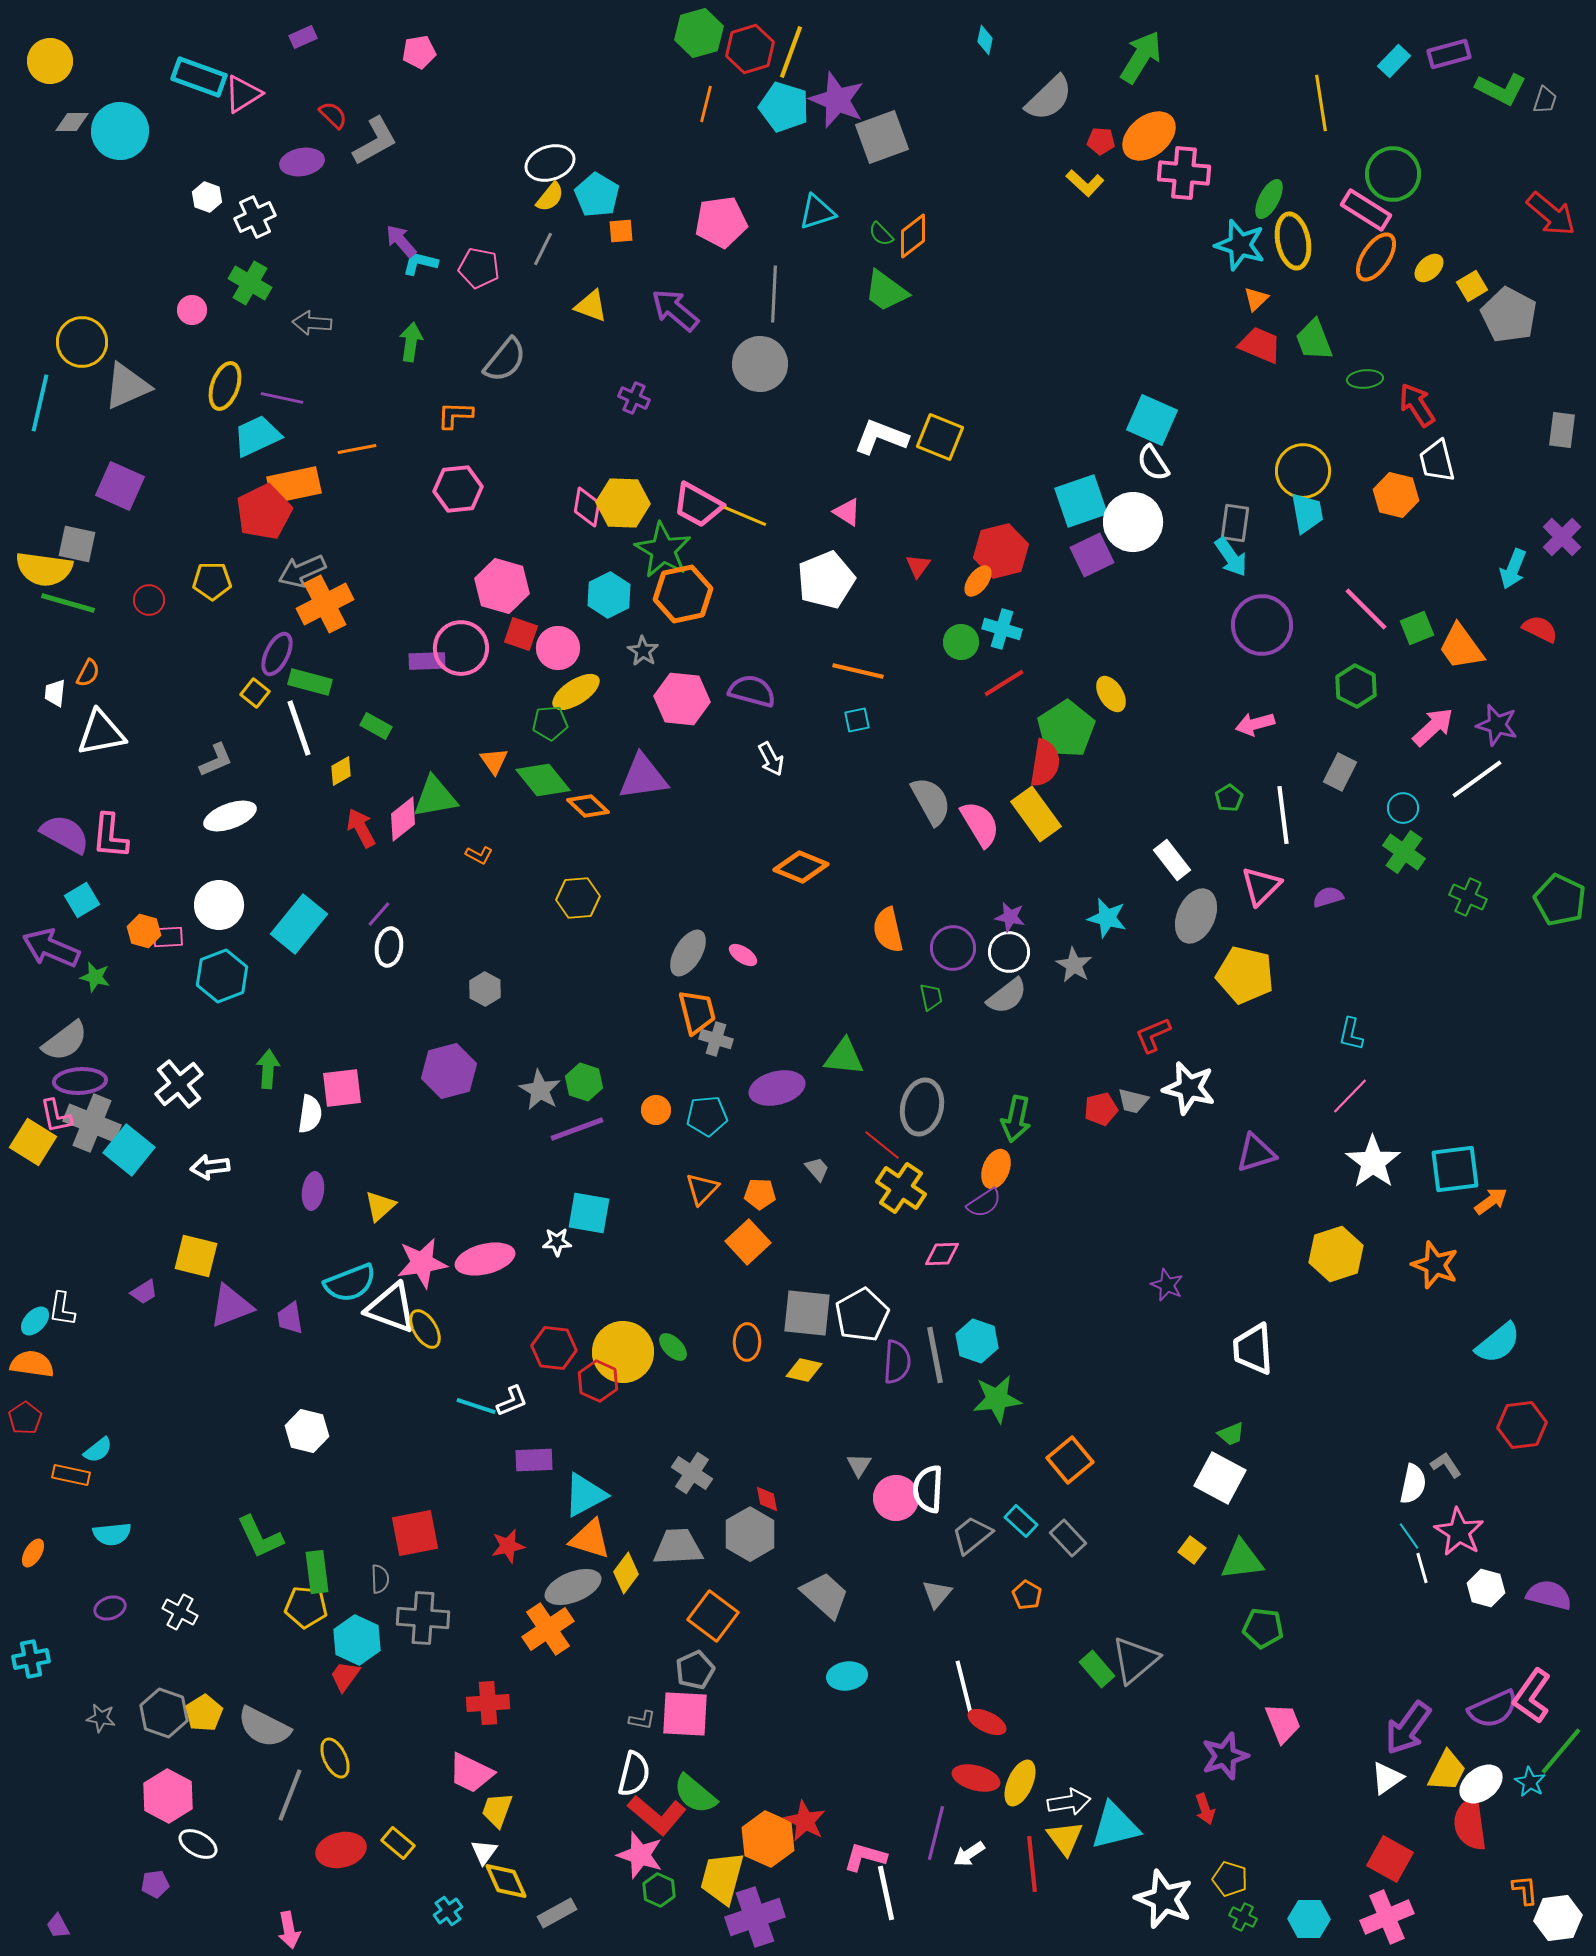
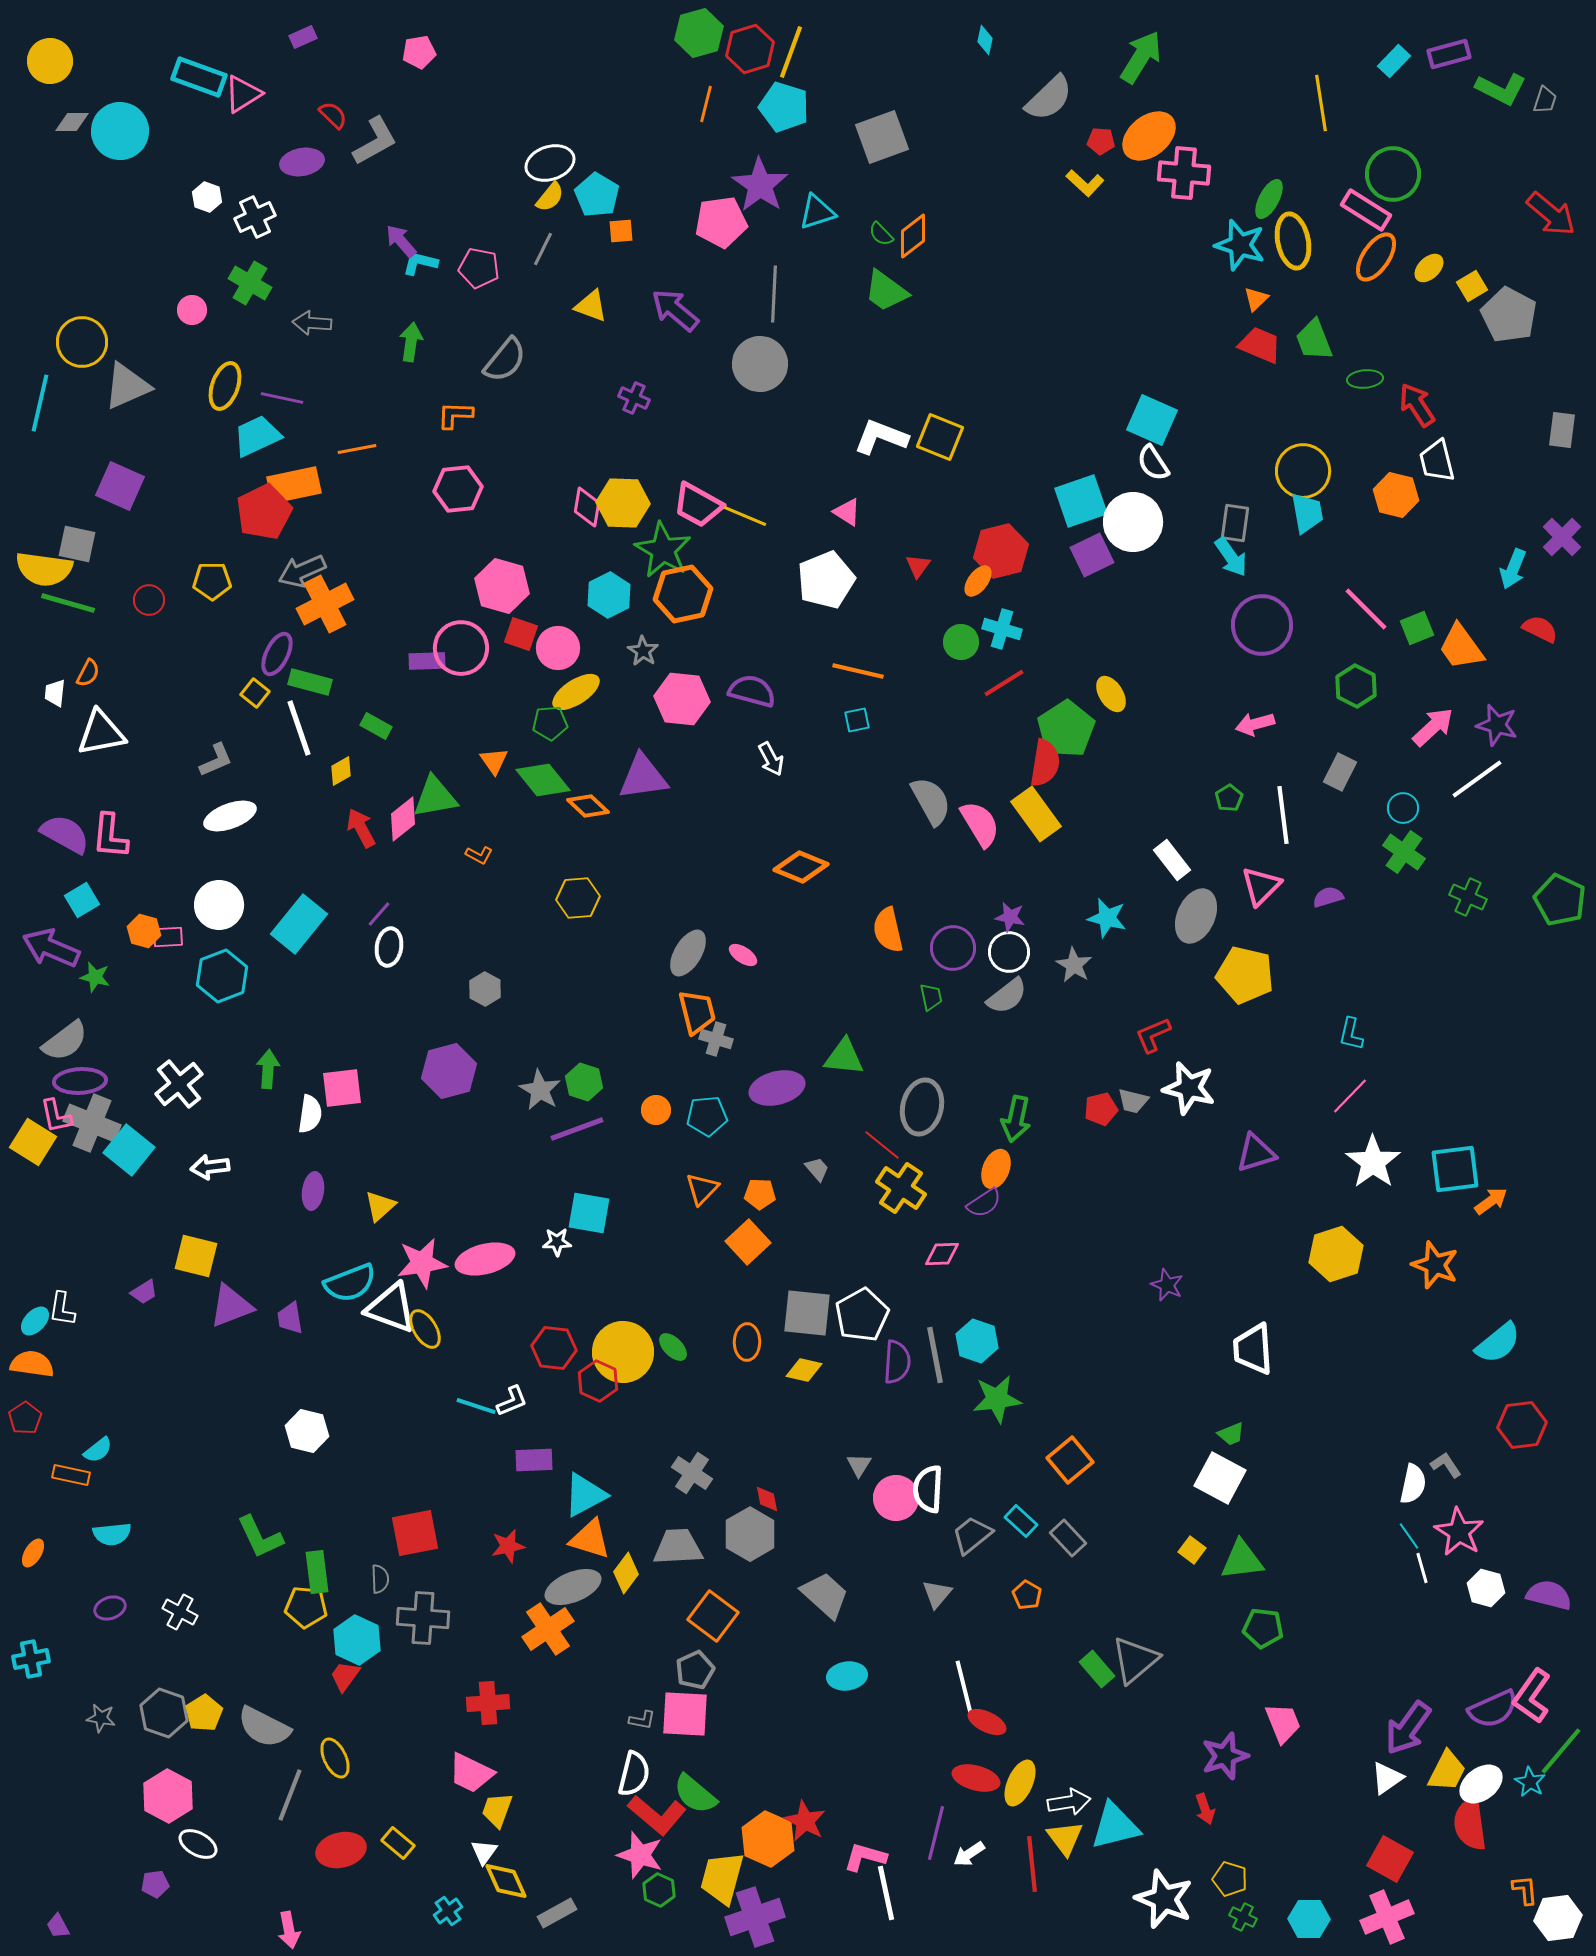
purple star at (837, 100): moved 77 px left, 85 px down; rotated 12 degrees clockwise
